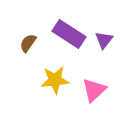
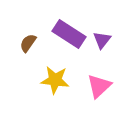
purple triangle: moved 2 px left
yellow star: rotated 12 degrees clockwise
pink triangle: moved 5 px right, 4 px up
